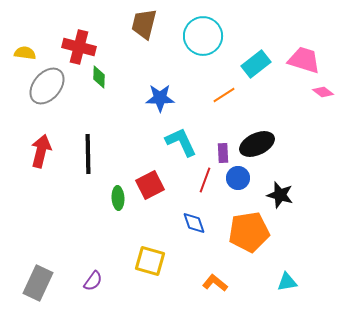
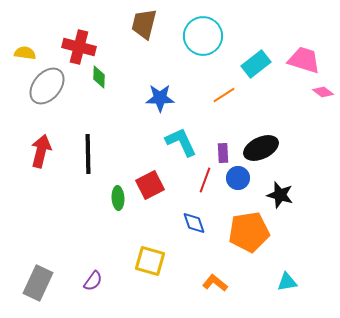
black ellipse: moved 4 px right, 4 px down
